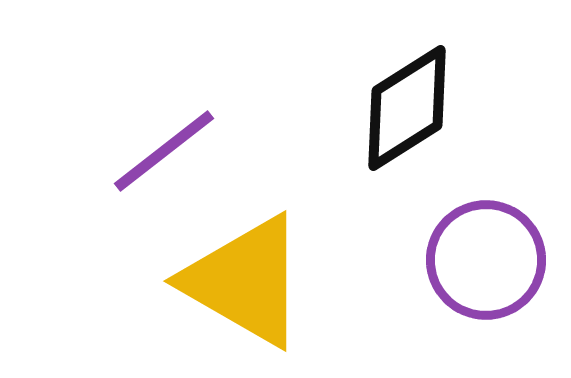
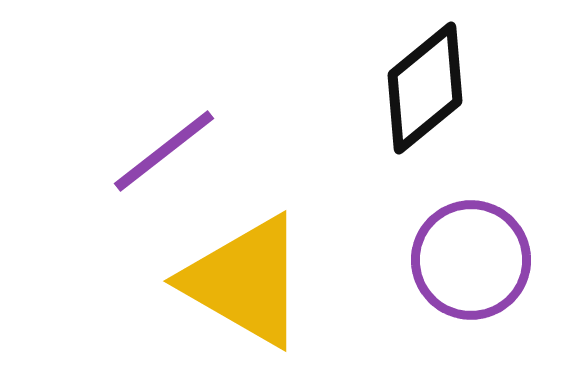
black diamond: moved 18 px right, 20 px up; rotated 7 degrees counterclockwise
purple circle: moved 15 px left
